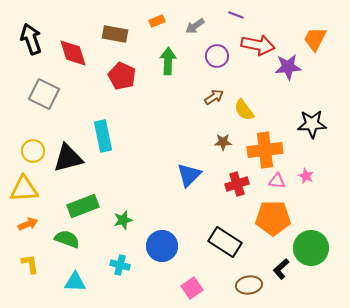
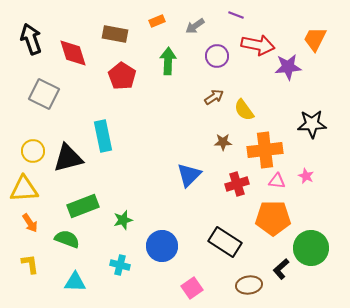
red pentagon: rotated 8 degrees clockwise
orange arrow: moved 2 px right, 1 px up; rotated 78 degrees clockwise
